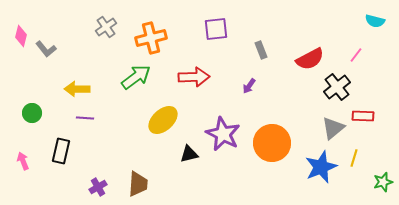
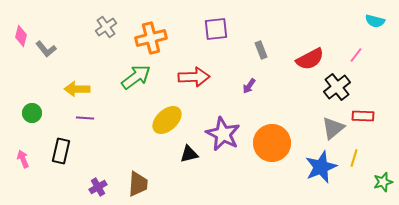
yellow ellipse: moved 4 px right
pink arrow: moved 2 px up
